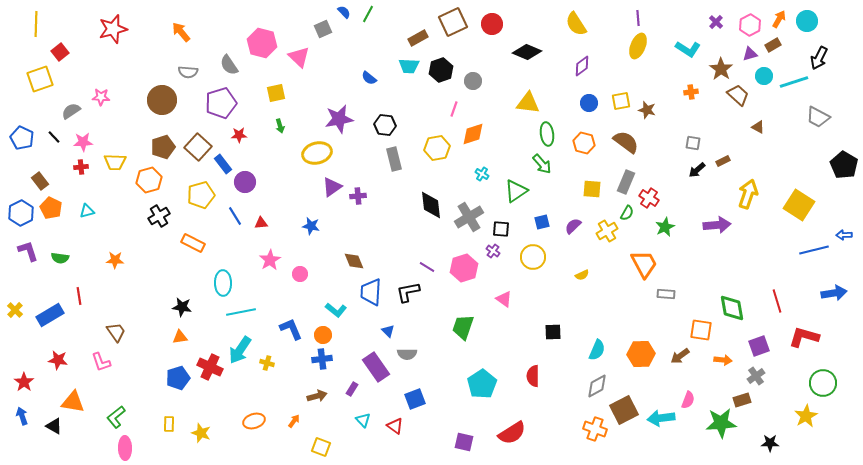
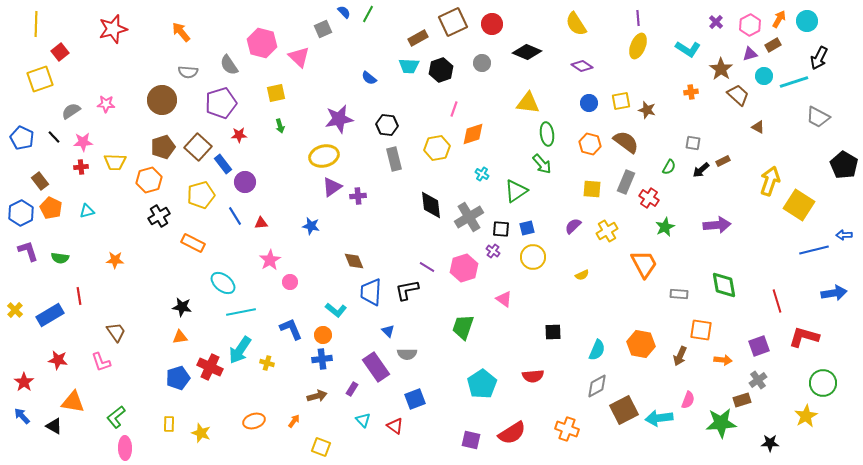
purple diamond at (582, 66): rotated 70 degrees clockwise
gray circle at (473, 81): moved 9 px right, 18 px up
pink star at (101, 97): moved 5 px right, 7 px down
black hexagon at (385, 125): moved 2 px right
orange hexagon at (584, 143): moved 6 px right, 1 px down
yellow ellipse at (317, 153): moved 7 px right, 3 px down
black arrow at (697, 170): moved 4 px right
yellow arrow at (748, 194): moved 22 px right, 13 px up
green semicircle at (627, 213): moved 42 px right, 46 px up
blue square at (542, 222): moved 15 px left, 6 px down
pink circle at (300, 274): moved 10 px left, 8 px down
cyan ellipse at (223, 283): rotated 50 degrees counterclockwise
black L-shape at (408, 292): moved 1 px left, 2 px up
gray rectangle at (666, 294): moved 13 px right
green diamond at (732, 308): moved 8 px left, 23 px up
orange hexagon at (641, 354): moved 10 px up; rotated 12 degrees clockwise
brown arrow at (680, 356): rotated 30 degrees counterclockwise
red semicircle at (533, 376): rotated 95 degrees counterclockwise
gray cross at (756, 376): moved 2 px right, 4 px down
blue arrow at (22, 416): rotated 24 degrees counterclockwise
cyan arrow at (661, 418): moved 2 px left
orange cross at (595, 429): moved 28 px left
purple square at (464, 442): moved 7 px right, 2 px up
